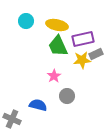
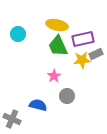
cyan circle: moved 8 px left, 13 px down
